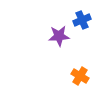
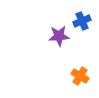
blue cross: moved 1 px down
